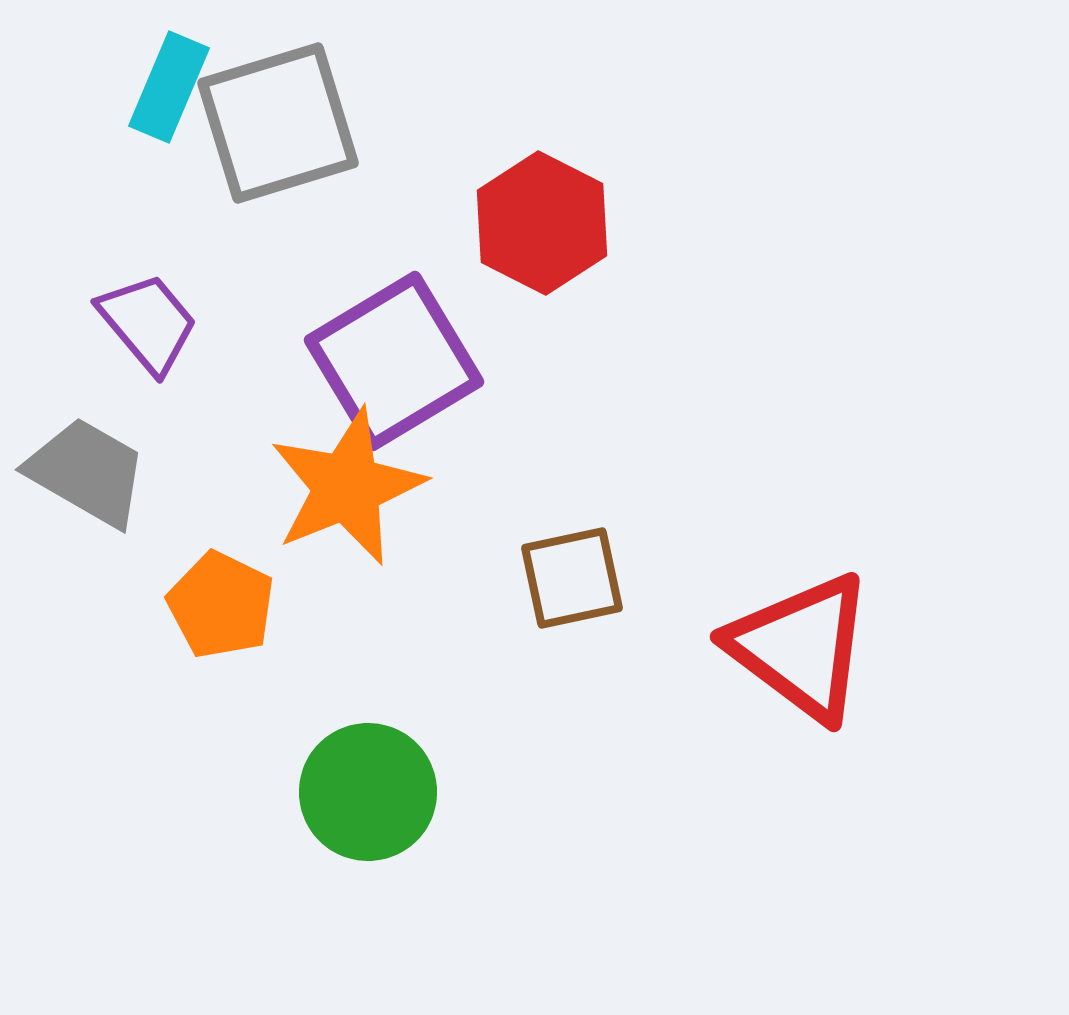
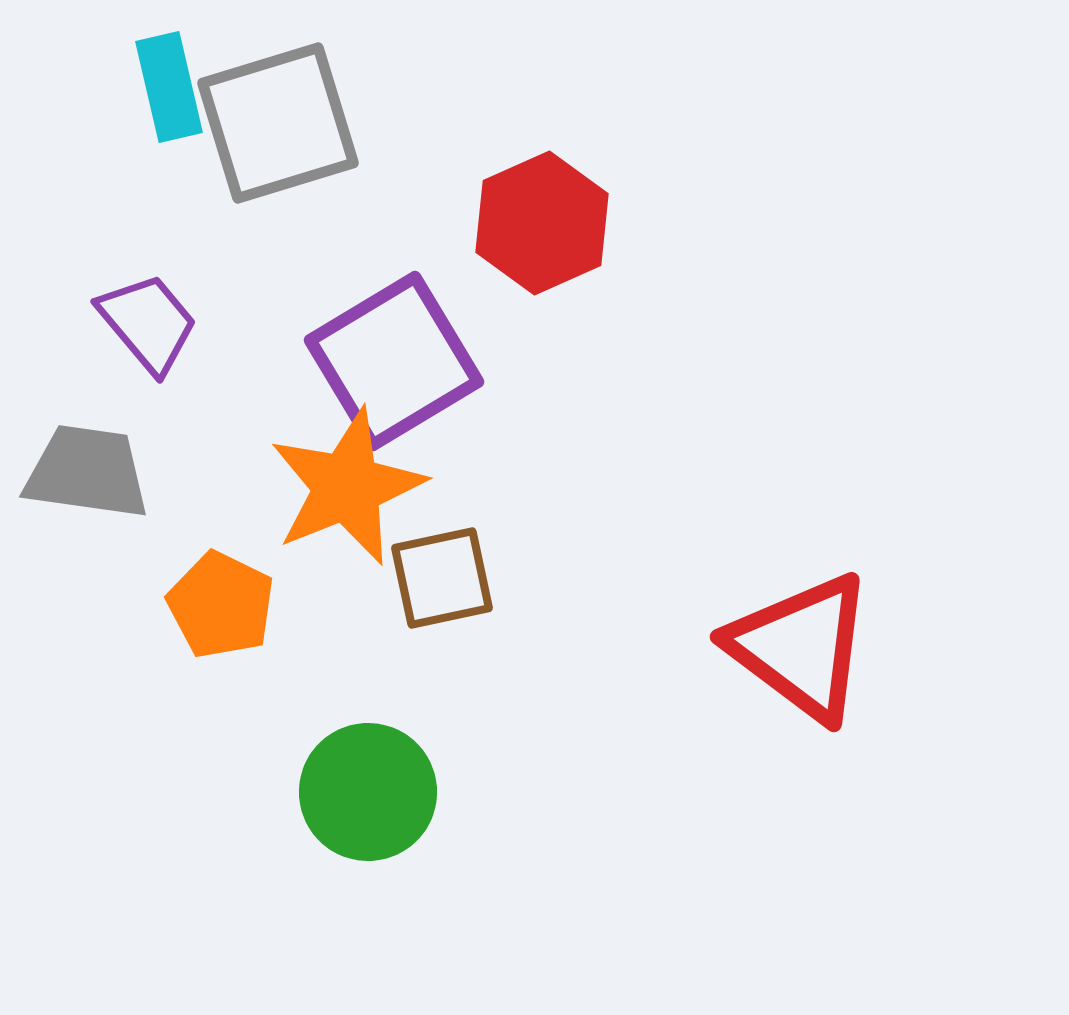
cyan rectangle: rotated 36 degrees counterclockwise
red hexagon: rotated 9 degrees clockwise
gray trapezoid: rotated 22 degrees counterclockwise
brown square: moved 130 px left
